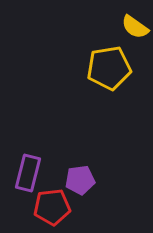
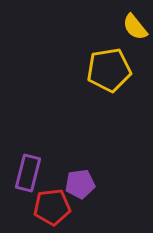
yellow semicircle: rotated 16 degrees clockwise
yellow pentagon: moved 2 px down
purple pentagon: moved 4 px down
